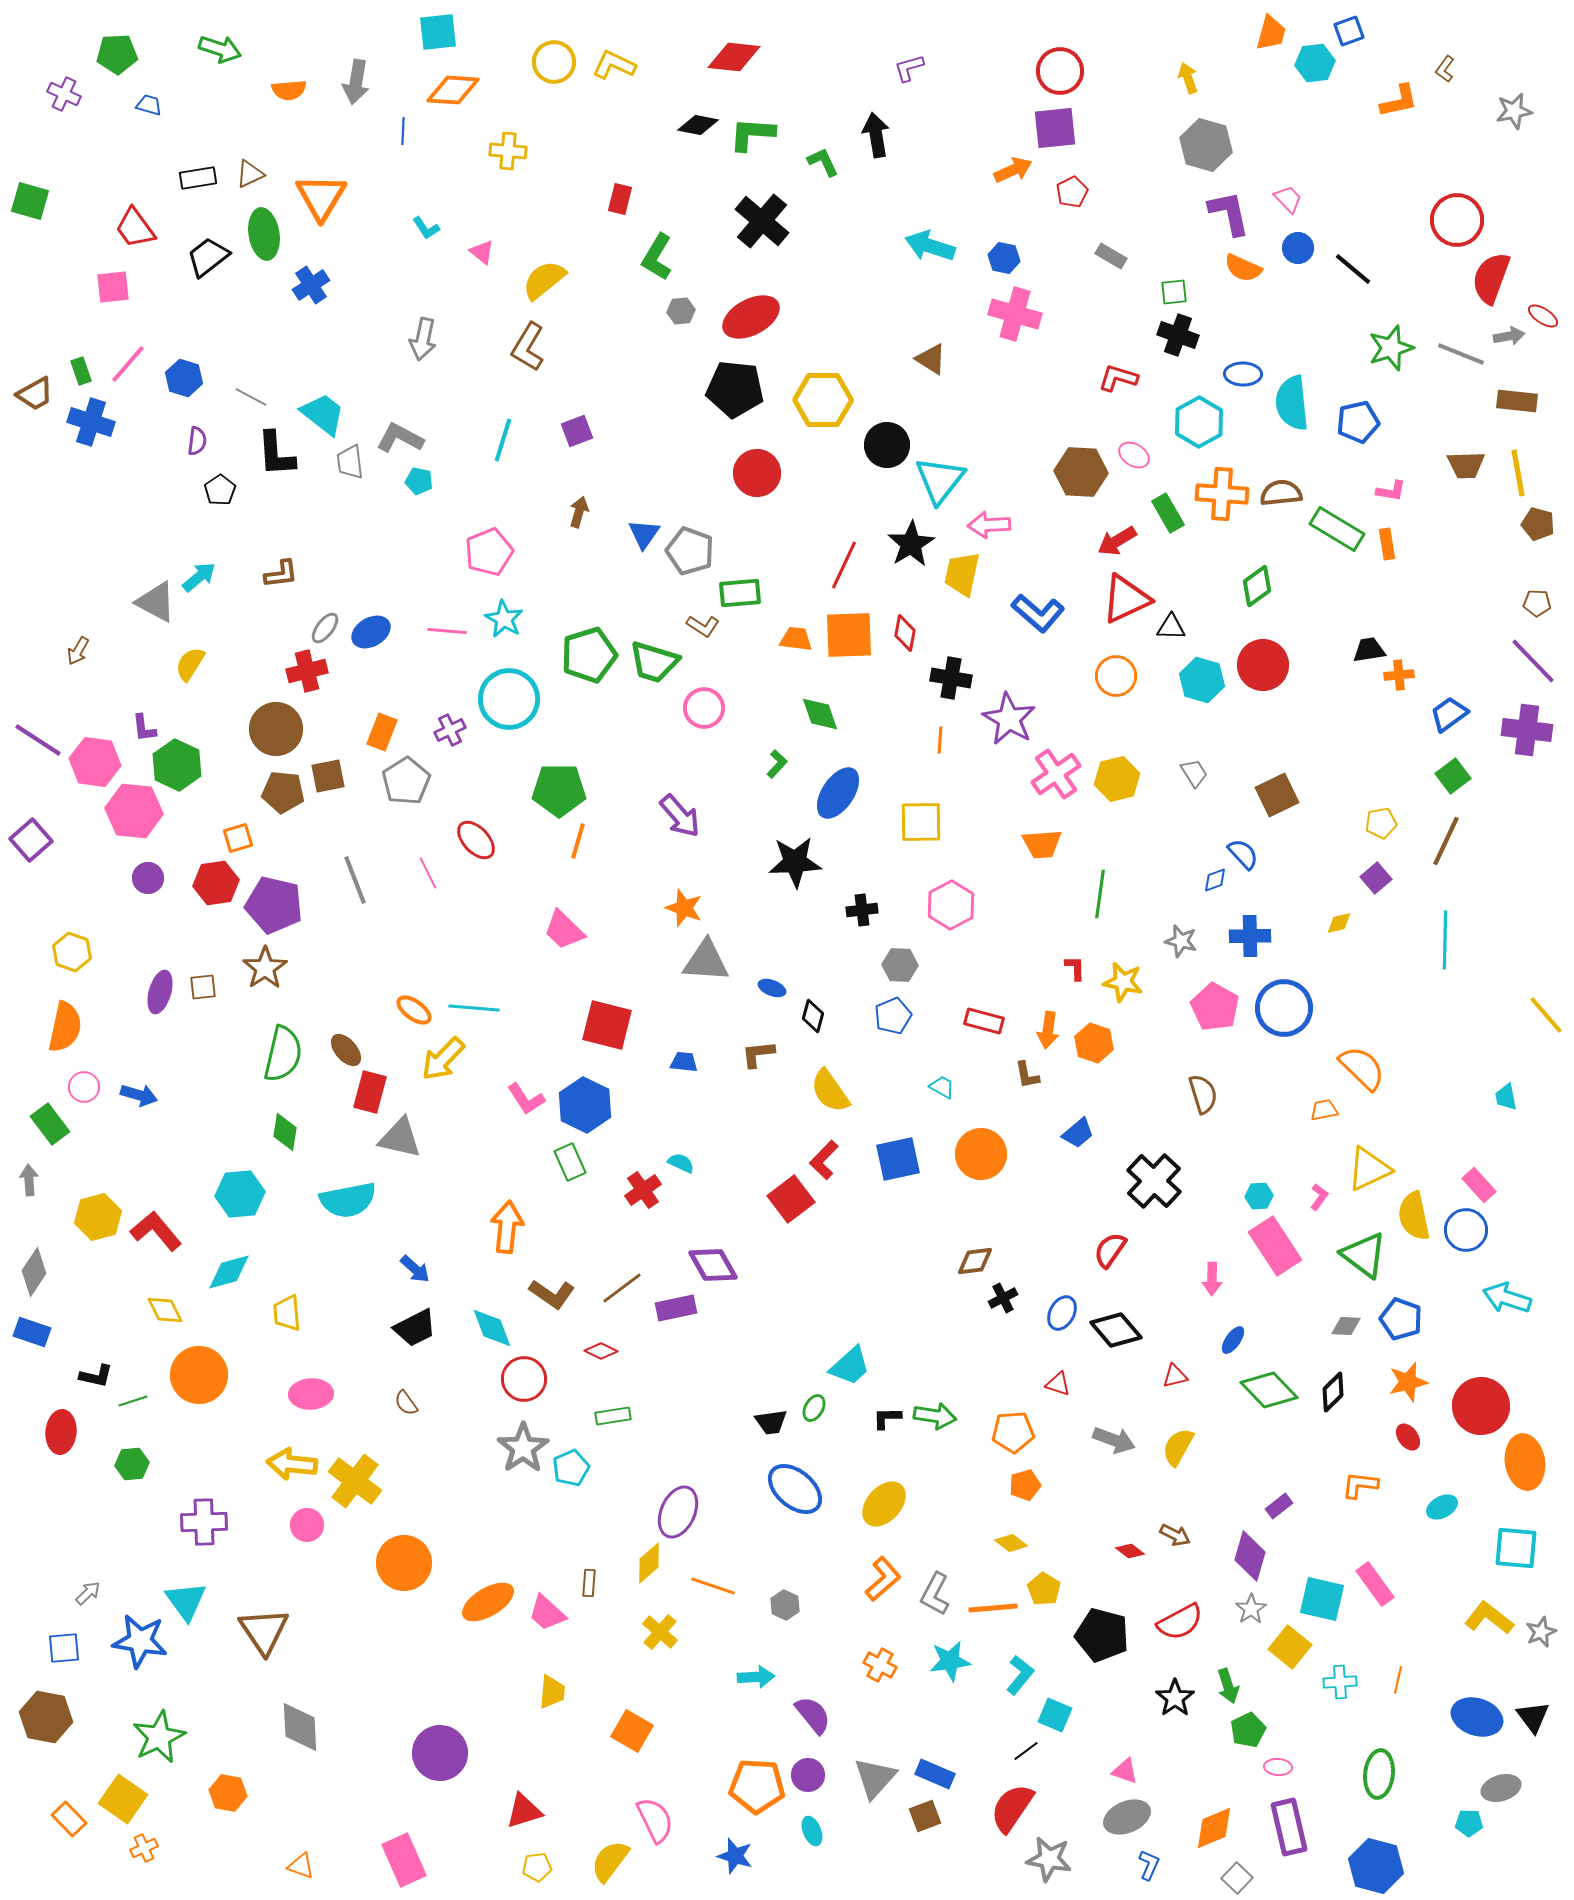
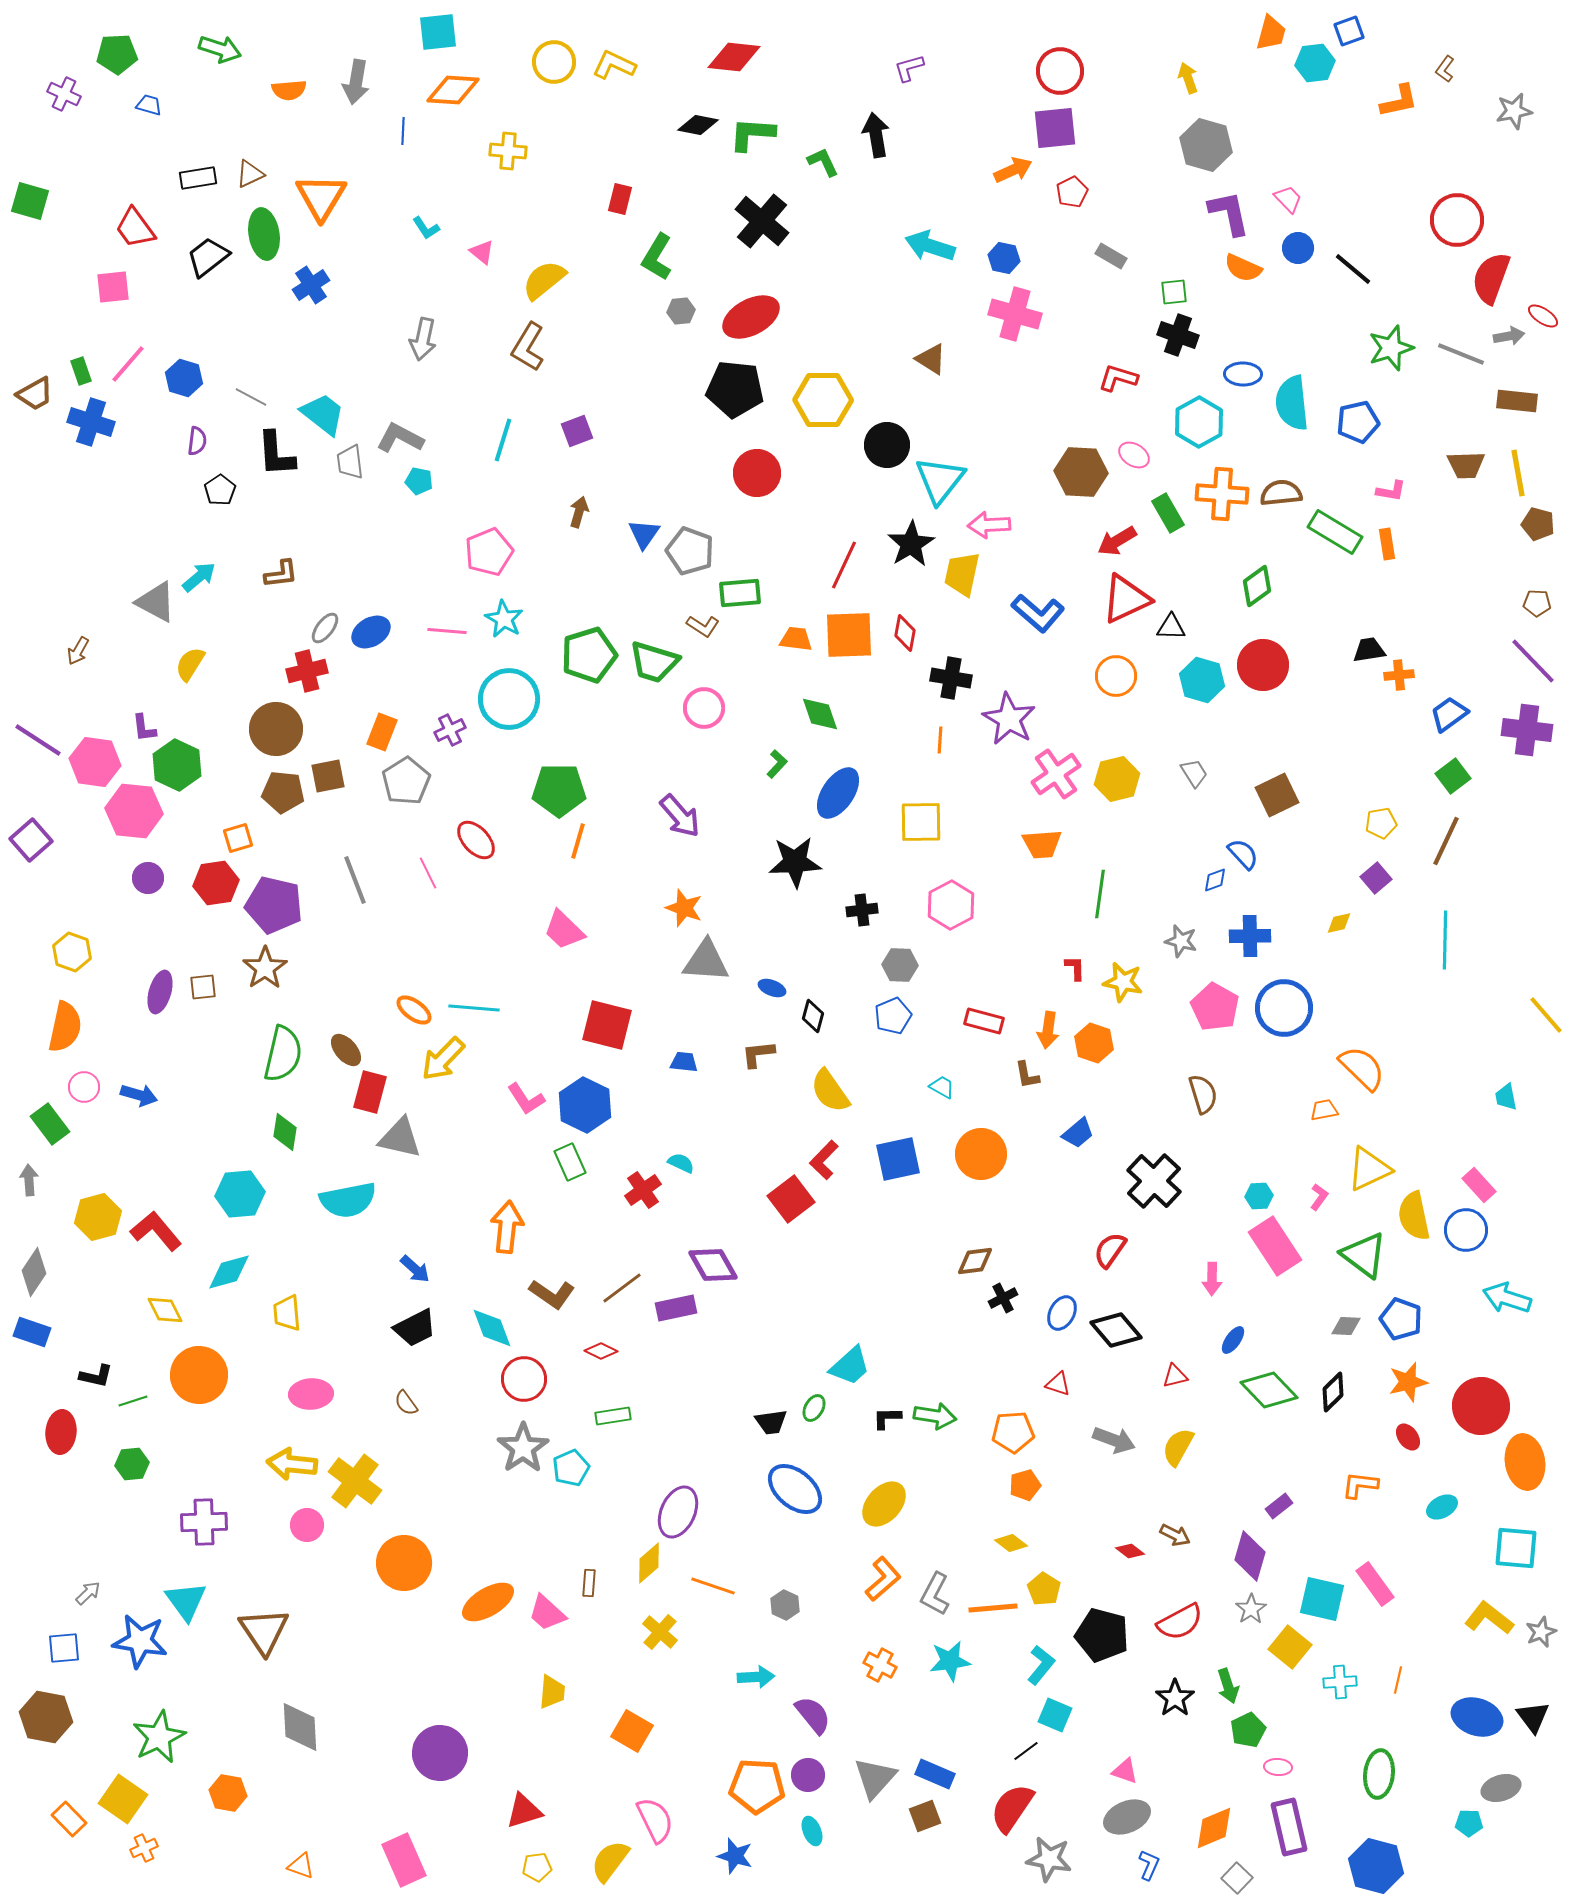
green rectangle at (1337, 529): moved 2 px left, 3 px down
cyan L-shape at (1020, 1675): moved 21 px right, 10 px up
